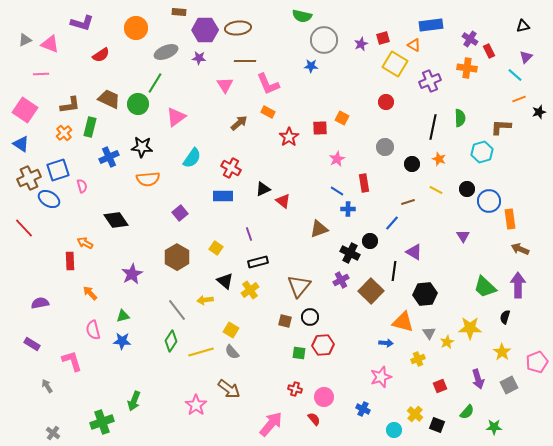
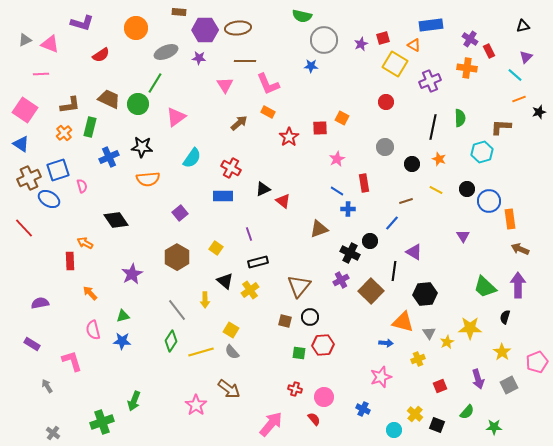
brown line at (408, 202): moved 2 px left, 1 px up
yellow arrow at (205, 300): rotated 84 degrees counterclockwise
